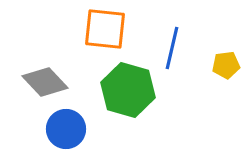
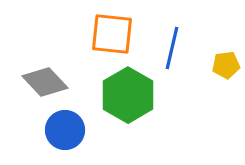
orange square: moved 7 px right, 5 px down
green hexagon: moved 5 px down; rotated 14 degrees clockwise
blue circle: moved 1 px left, 1 px down
